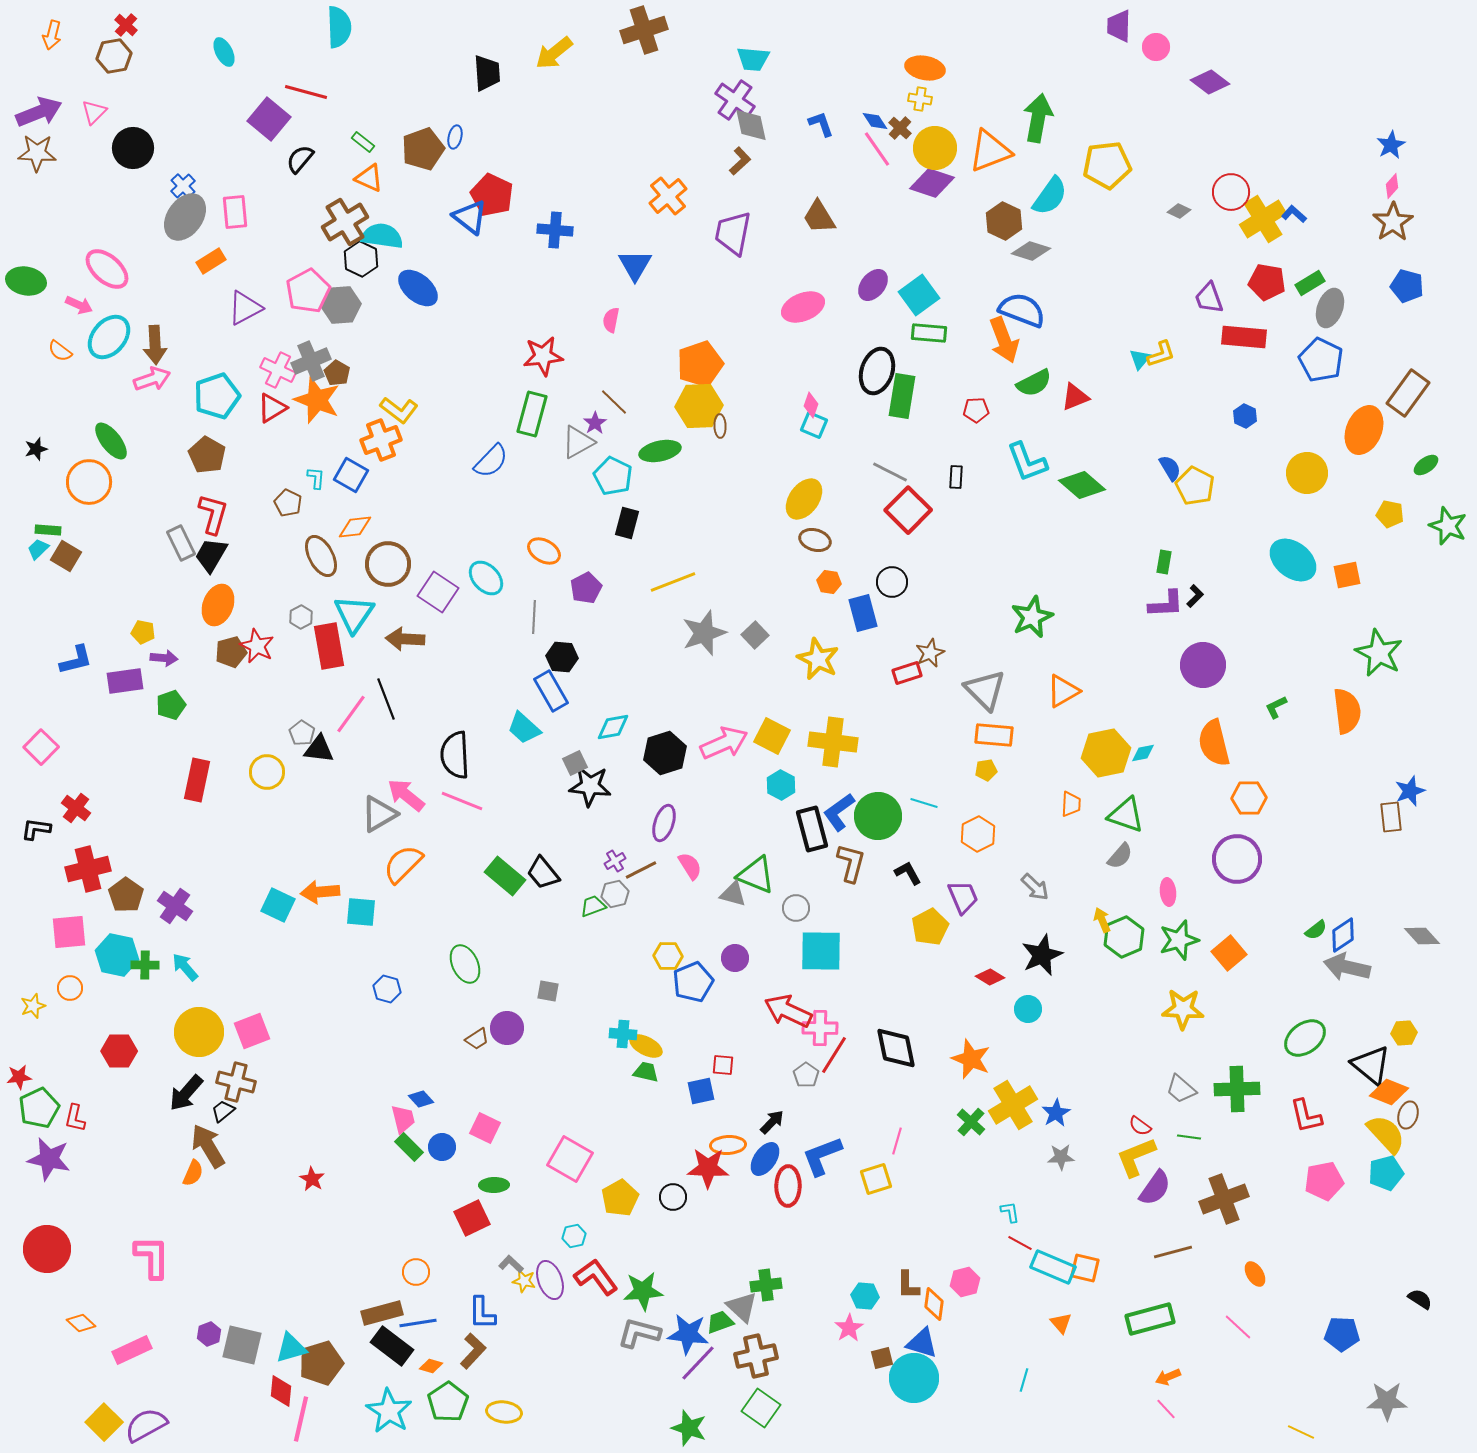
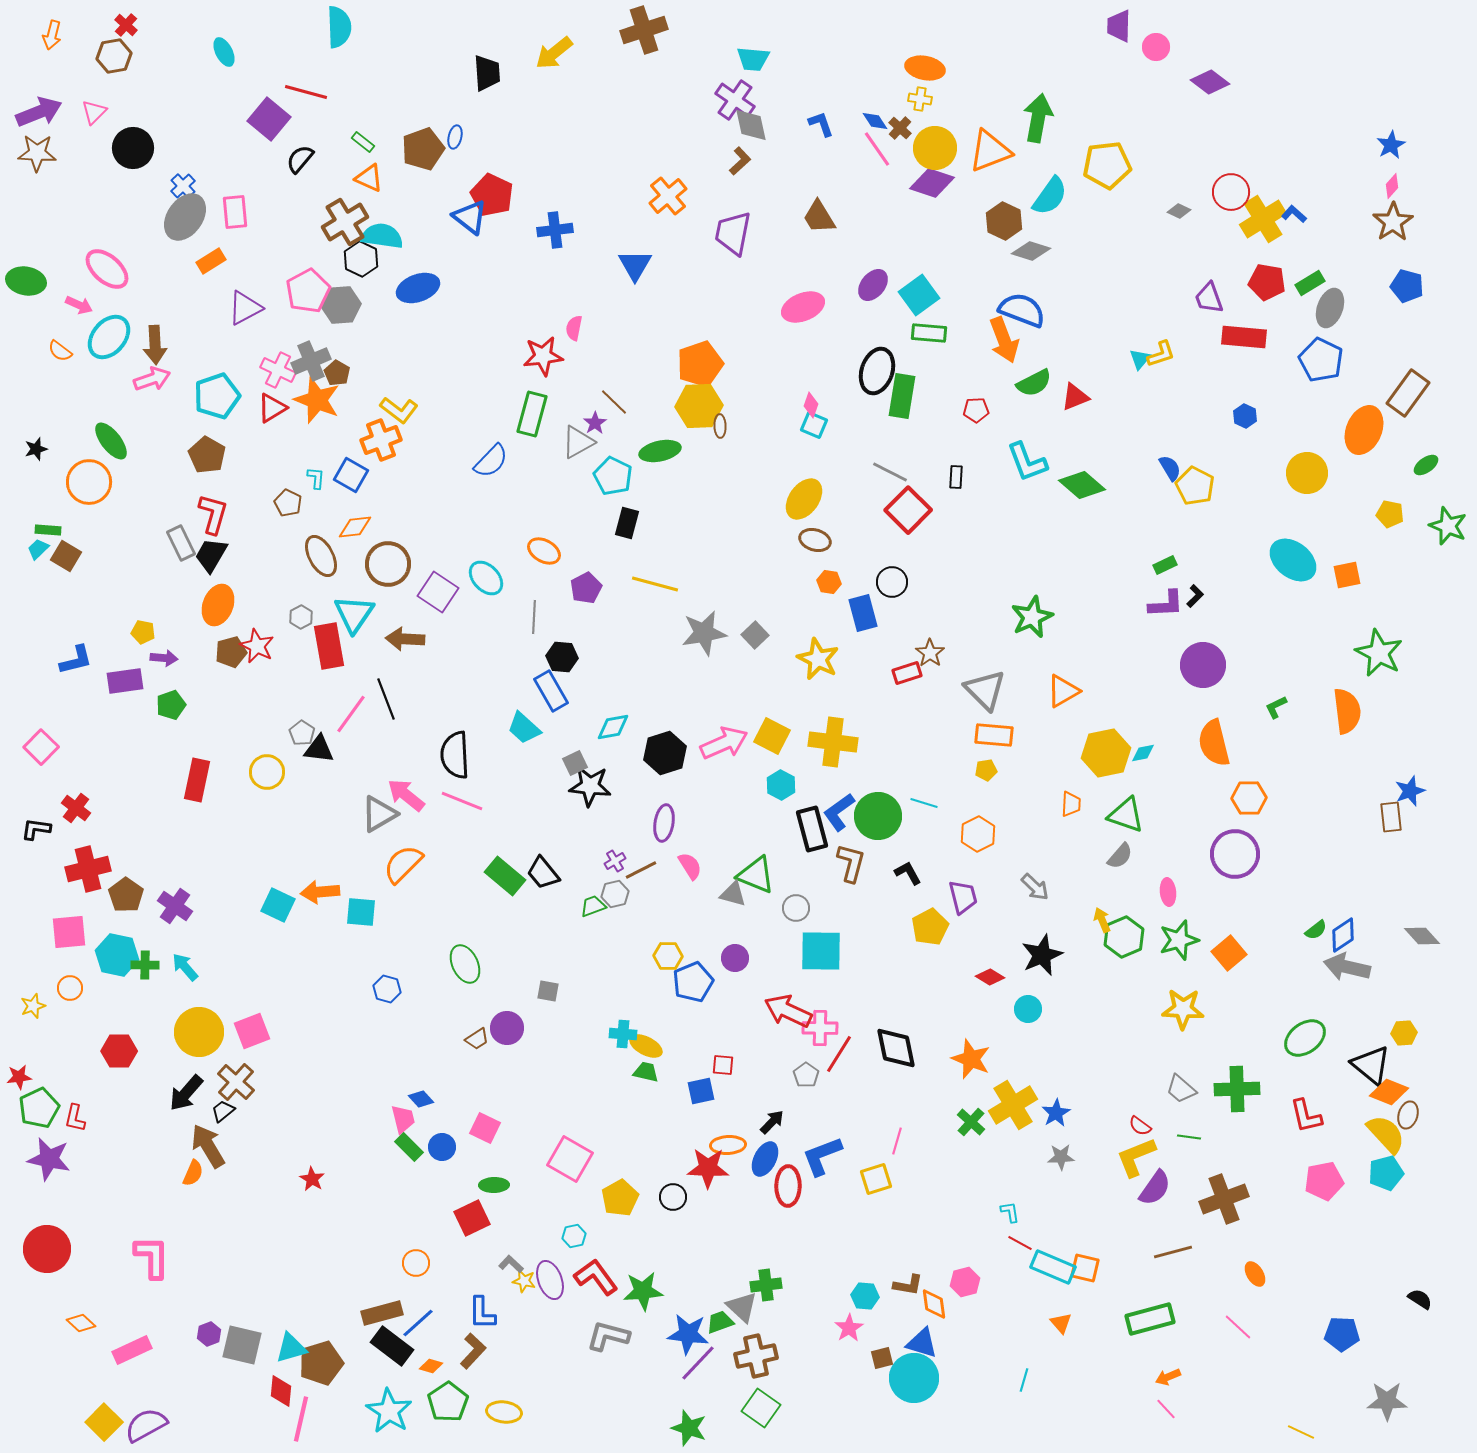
blue cross at (555, 230): rotated 12 degrees counterclockwise
blue ellipse at (418, 288): rotated 60 degrees counterclockwise
pink semicircle at (611, 320): moved 37 px left, 8 px down
green rectangle at (1164, 562): moved 1 px right, 3 px down; rotated 55 degrees clockwise
yellow line at (673, 582): moved 18 px left, 2 px down; rotated 36 degrees clockwise
gray star at (704, 633): rotated 9 degrees clockwise
brown star at (930, 653): rotated 12 degrees counterclockwise
purple ellipse at (664, 823): rotated 9 degrees counterclockwise
purple circle at (1237, 859): moved 2 px left, 5 px up
purple trapezoid at (963, 897): rotated 9 degrees clockwise
red line at (834, 1055): moved 5 px right, 1 px up
brown cross at (236, 1082): rotated 27 degrees clockwise
blue ellipse at (765, 1159): rotated 8 degrees counterclockwise
orange circle at (416, 1272): moved 9 px up
brown L-shape at (908, 1285): rotated 80 degrees counterclockwise
orange diamond at (934, 1304): rotated 16 degrees counterclockwise
blue line at (418, 1323): rotated 33 degrees counterclockwise
gray L-shape at (639, 1333): moved 31 px left, 3 px down
